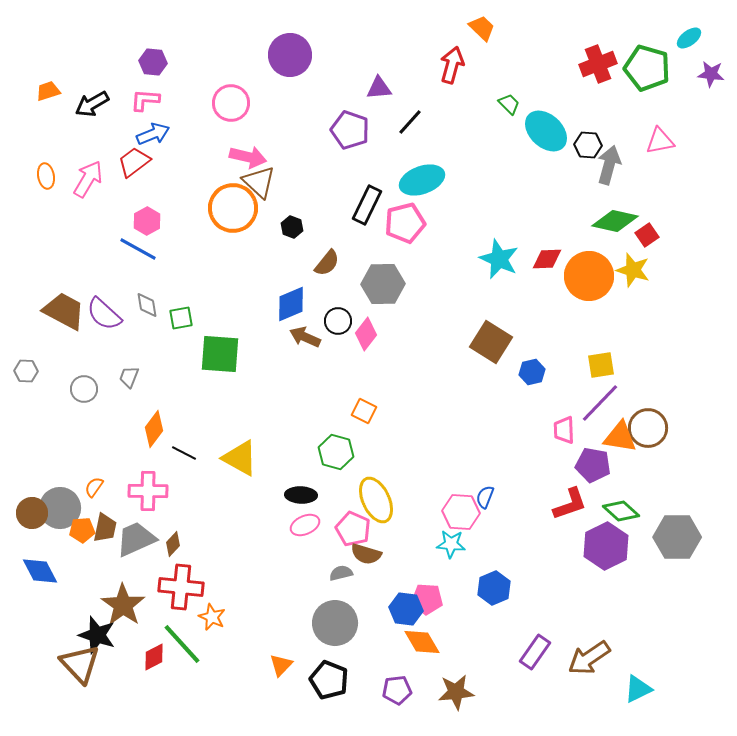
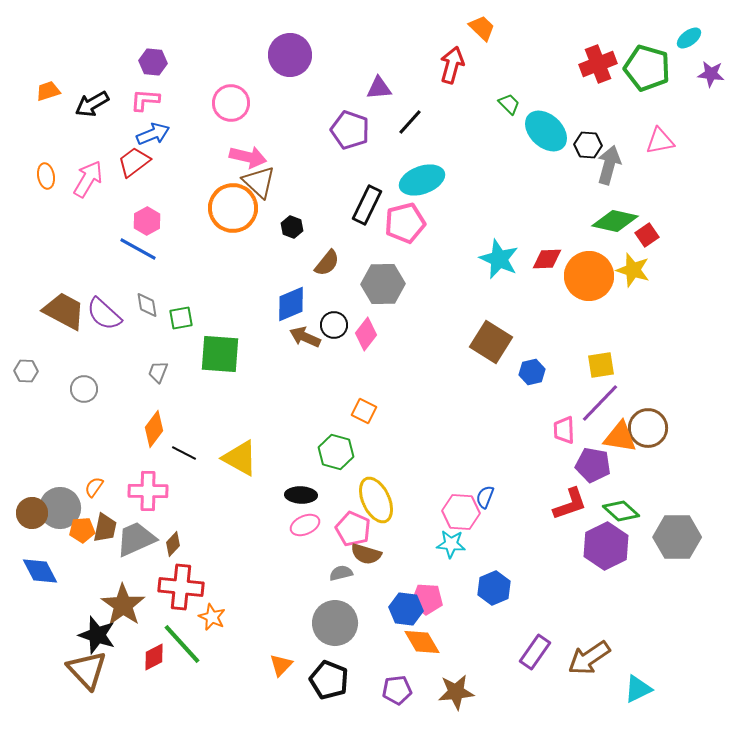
black circle at (338, 321): moved 4 px left, 4 px down
gray trapezoid at (129, 377): moved 29 px right, 5 px up
brown triangle at (80, 664): moved 7 px right, 6 px down
